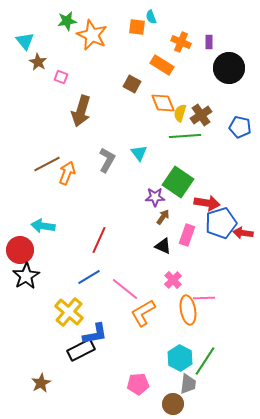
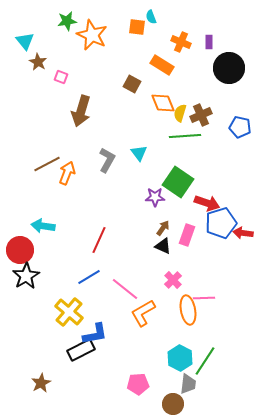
brown cross at (201, 115): rotated 10 degrees clockwise
red arrow at (207, 203): rotated 10 degrees clockwise
brown arrow at (163, 217): moved 11 px down
